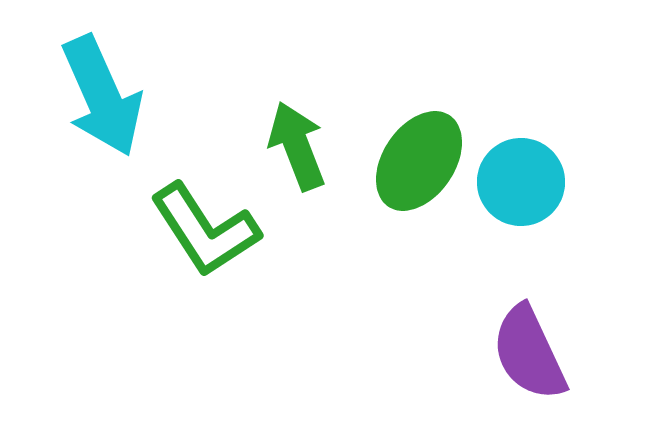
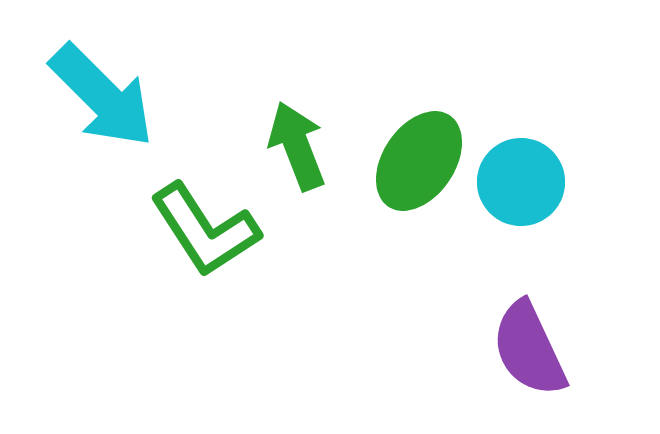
cyan arrow: rotated 21 degrees counterclockwise
purple semicircle: moved 4 px up
